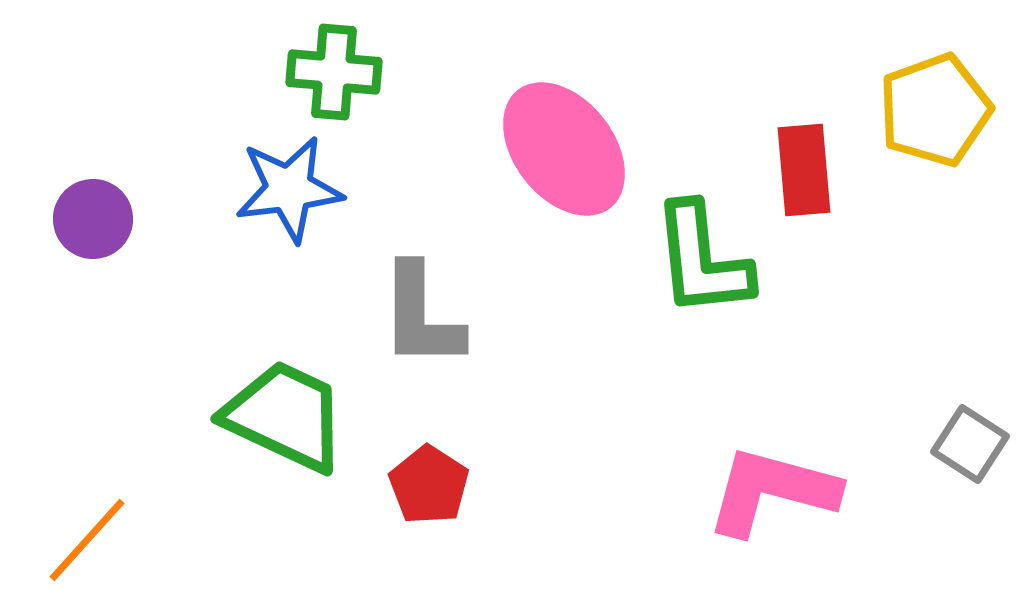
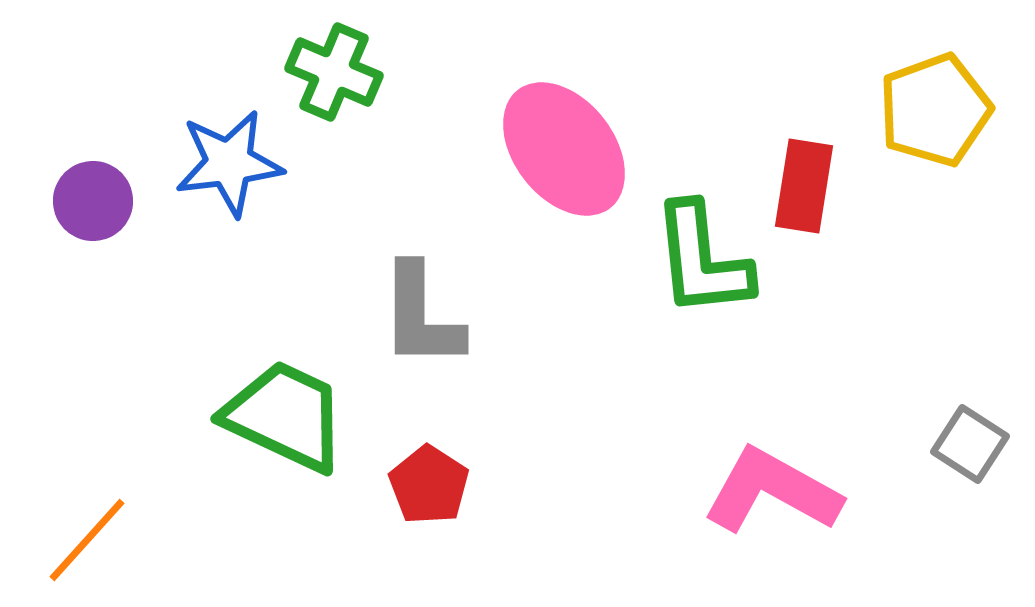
green cross: rotated 18 degrees clockwise
red rectangle: moved 16 px down; rotated 14 degrees clockwise
blue star: moved 60 px left, 26 px up
purple circle: moved 18 px up
pink L-shape: rotated 14 degrees clockwise
